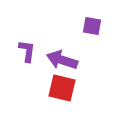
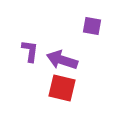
purple L-shape: moved 3 px right
